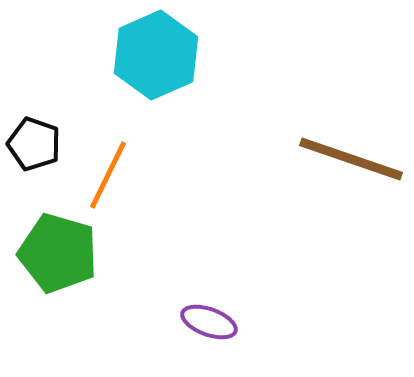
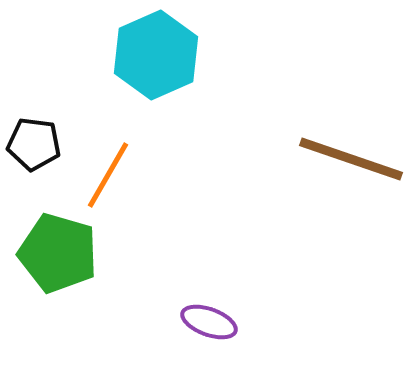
black pentagon: rotated 12 degrees counterclockwise
orange line: rotated 4 degrees clockwise
